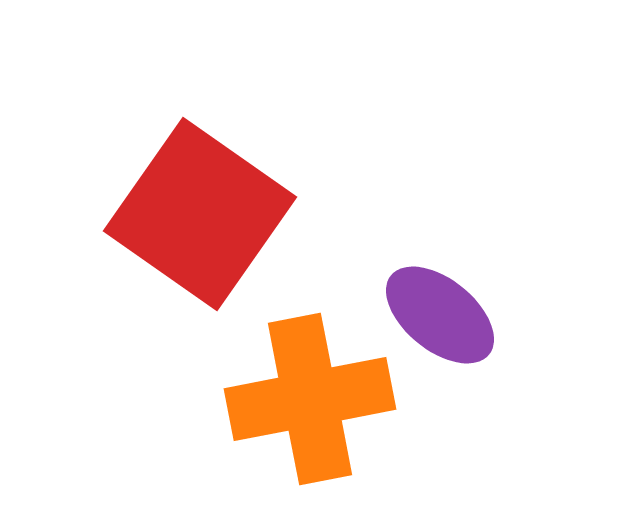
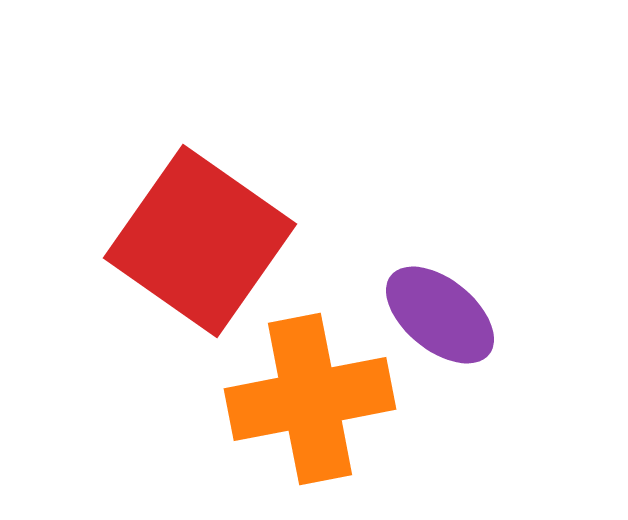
red square: moved 27 px down
